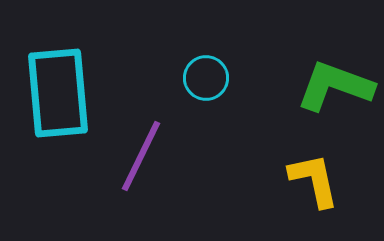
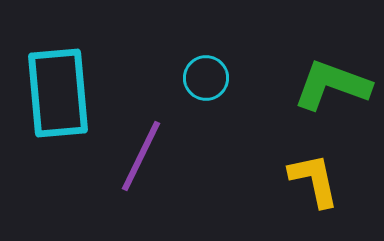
green L-shape: moved 3 px left, 1 px up
